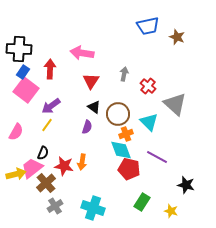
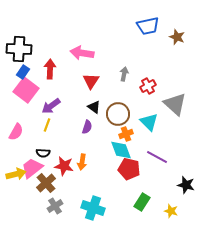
red cross: rotated 21 degrees clockwise
yellow line: rotated 16 degrees counterclockwise
black semicircle: rotated 72 degrees clockwise
